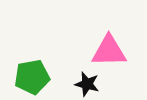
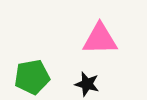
pink triangle: moved 9 px left, 12 px up
